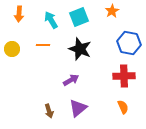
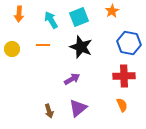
black star: moved 1 px right, 2 px up
purple arrow: moved 1 px right, 1 px up
orange semicircle: moved 1 px left, 2 px up
